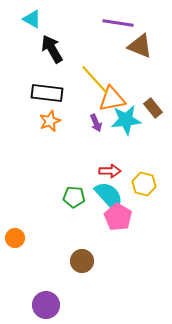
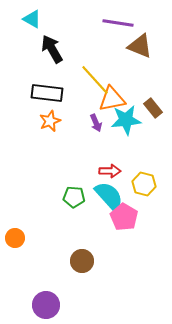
pink pentagon: moved 6 px right
